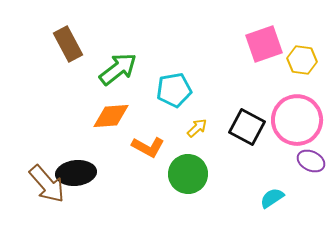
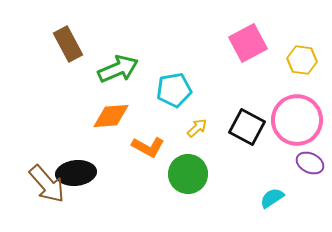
pink square: moved 16 px left, 1 px up; rotated 9 degrees counterclockwise
green arrow: rotated 15 degrees clockwise
purple ellipse: moved 1 px left, 2 px down
